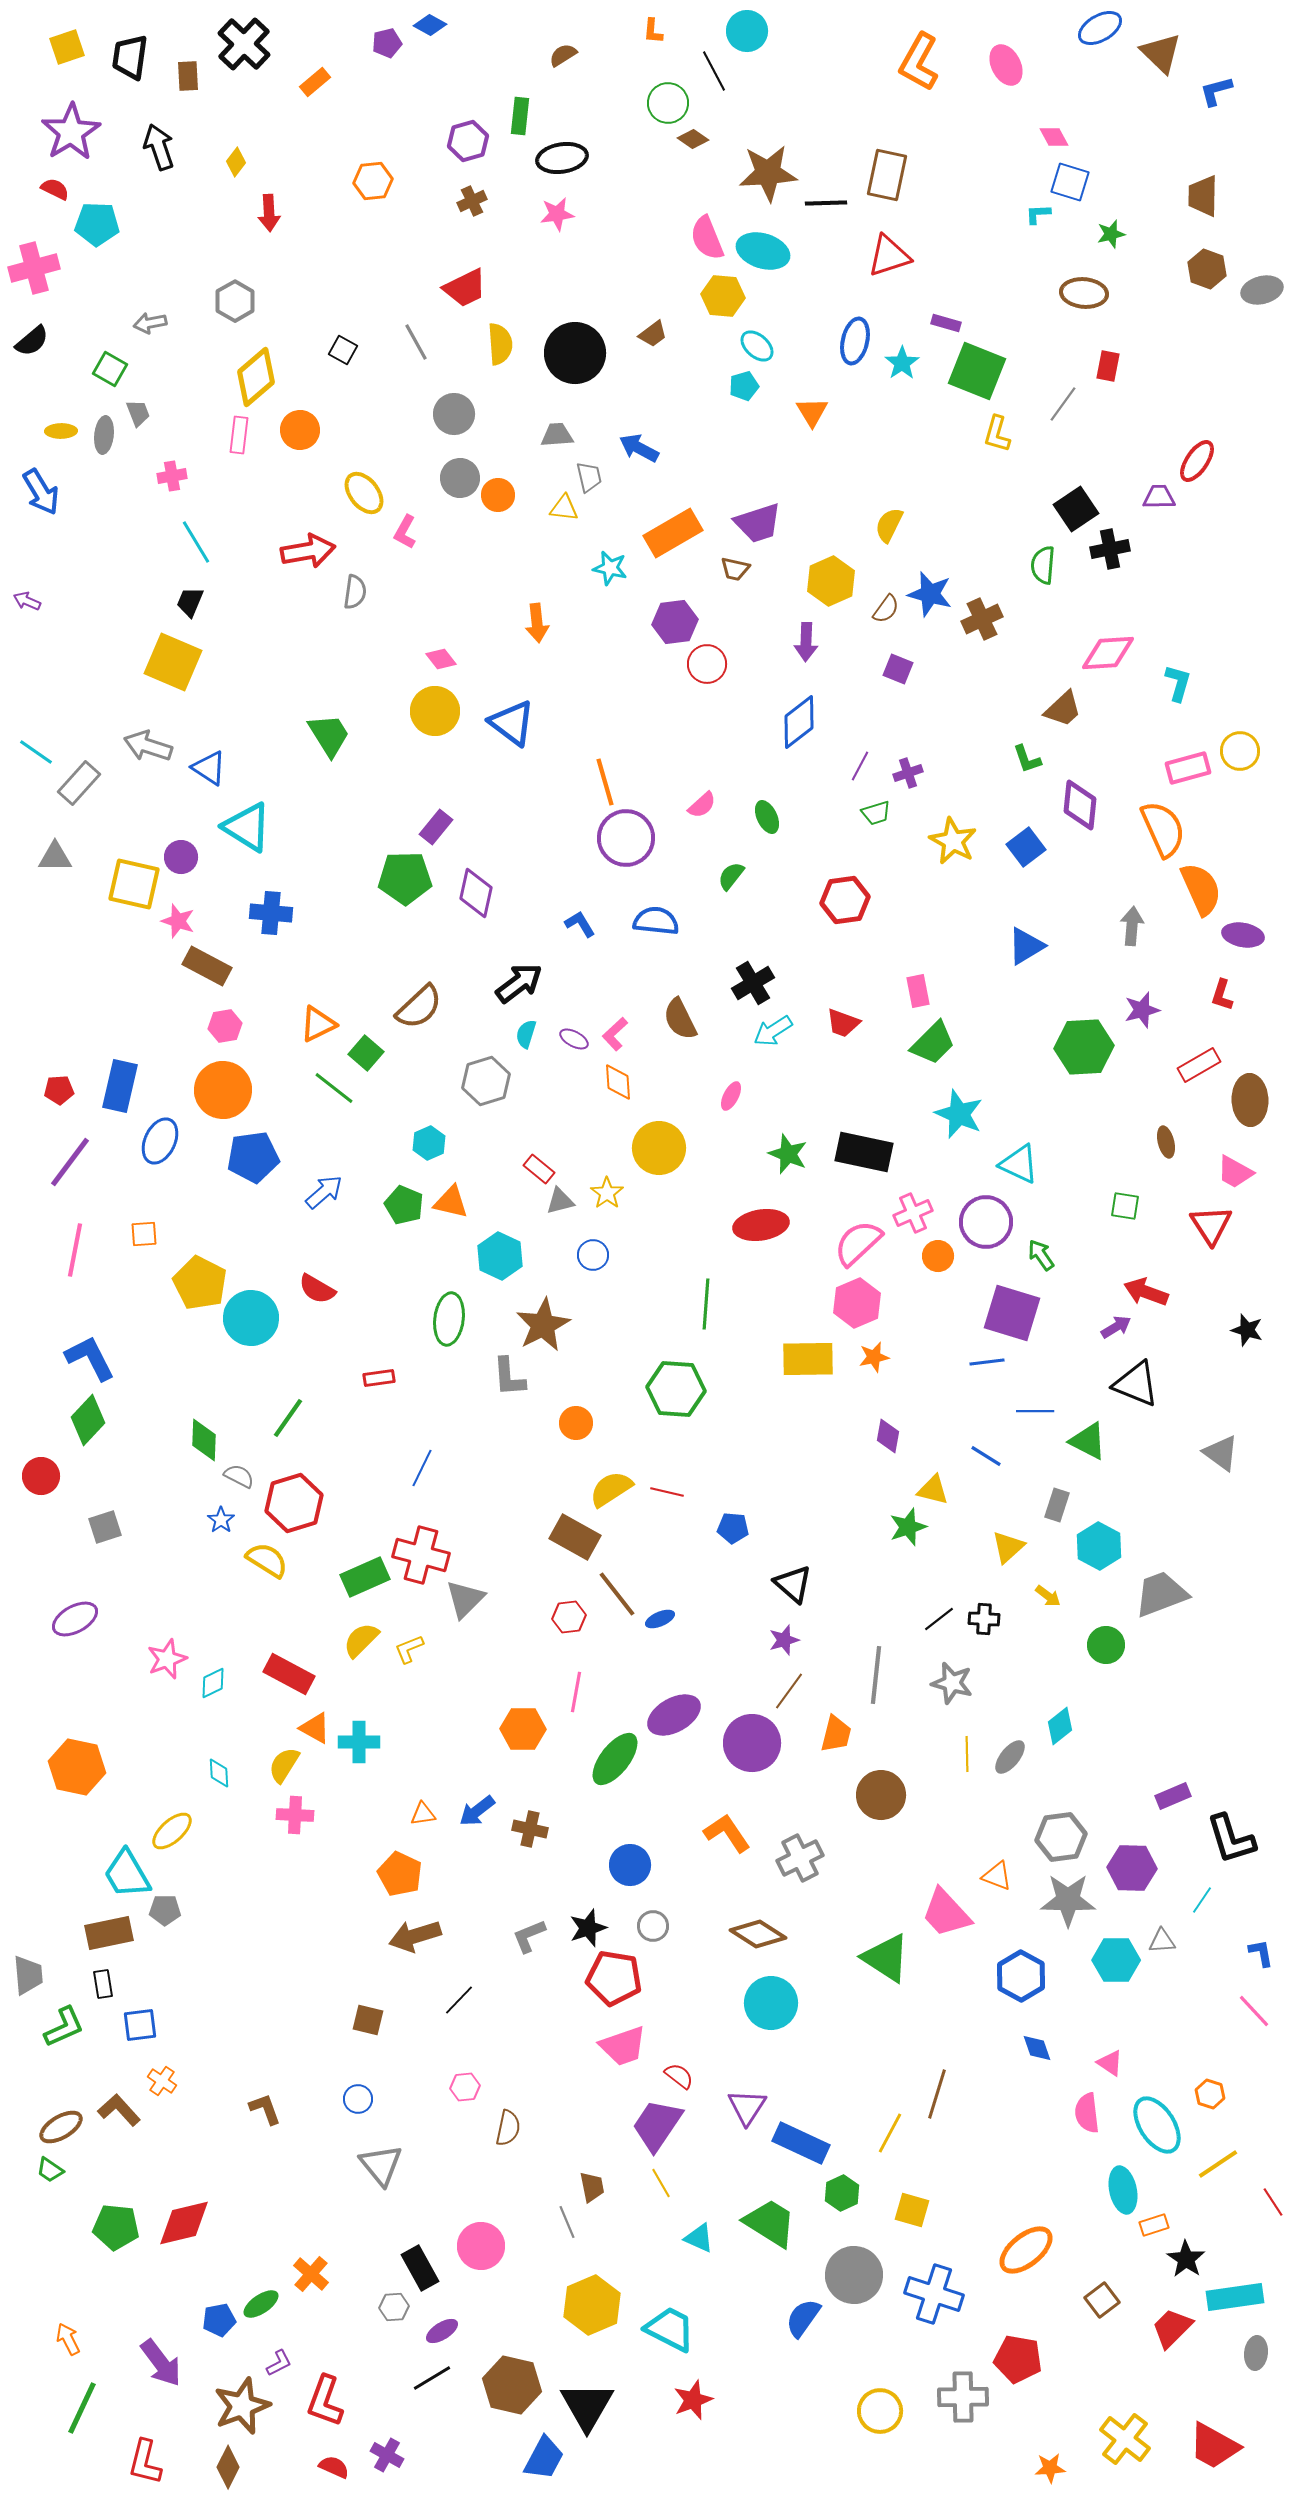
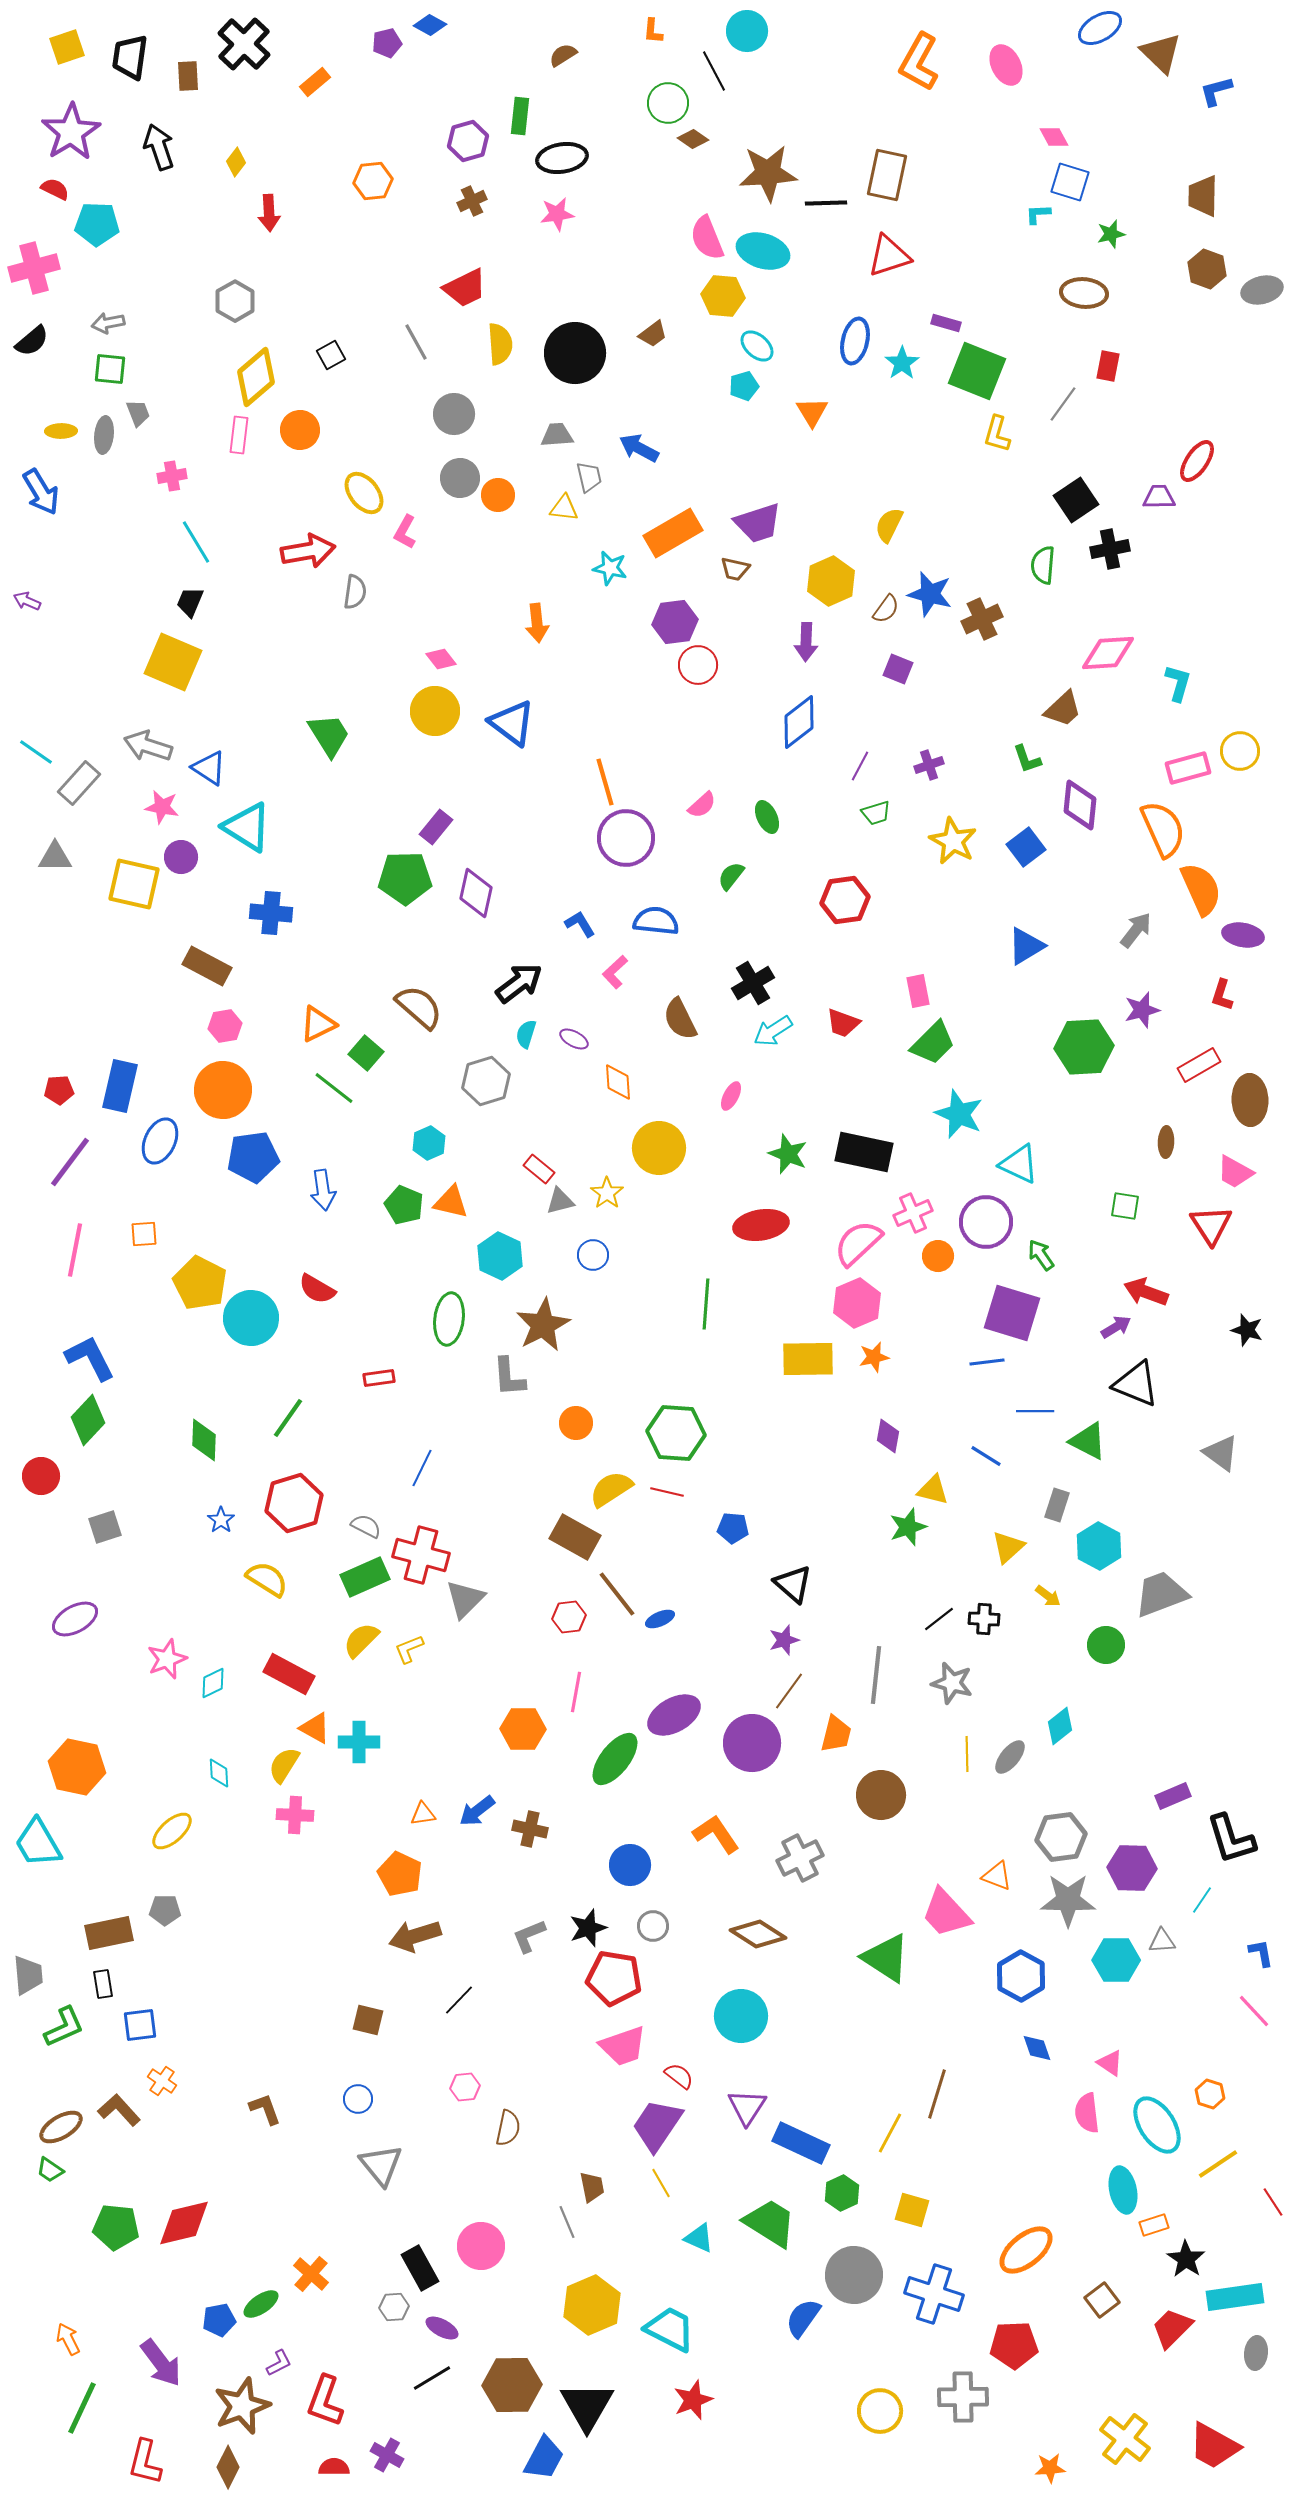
gray arrow at (150, 323): moved 42 px left
black square at (343, 350): moved 12 px left, 5 px down; rotated 32 degrees clockwise
green square at (110, 369): rotated 24 degrees counterclockwise
black square at (1076, 509): moved 9 px up
red circle at (707, 664): moved 9 px left, 1 px down
purple cross at (908, 773): moved 21 px right, 8 px up
pink star at (178, 921): moved 16 px left, 114 px up; rotated 8 degrees counterclockwise
gray arrow at (1132, 926): moved 4 px right, 4 px down; rotated 33 degrees clockwise
brown semicircle at (419, 1007): rotated 96 degrees counterclockwise
pink L-shape at (615, 1034): moved 62 px up
brown ellipse at (1166, 1142): rotated 16 degrees clockwise
blue arrow at (324, 1192): moved 1 px left, 2 px up; rotated 123 degrees clockwise
green hexagon at (676, 1389): moved 44 px down
gray semicircle at (239, 1476): moved 127 px right, 50 px down
yellow semicircle at (267, 1560): moved 19 px down
orange L-shape at (727, 1833): moved 11 px left, 1 px down
cyan trapezoid at (127, 1874): moved 89 px left, 31 px up
cyan circle at (771, 2003): moved 30 px left, 13 px down
purple ellipse at (442, 2331): moved 3 px up; rotated 60 degrees clockwise
red pentagon at (1018, 2359): moved 4 px left, 14 px up; rotated 12 degrees counterclockwise
brown hexagon at (512, 2385): rotated 14 degrees counterclockwise
red semicircle at (334, 2467): rotated 24 degrees counterclockwise
